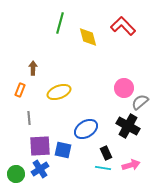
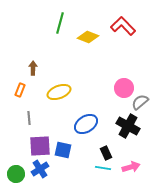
yellow diamond: rotated 55 degrees counterclockwise
blue ellipse: moved 5 px up
pink arrow: moved 2 px down
